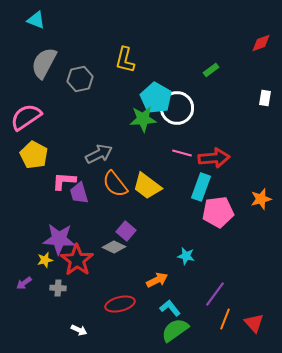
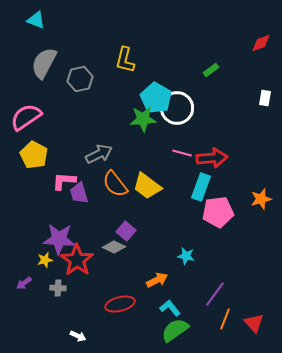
red arrow: moved 2 px left
white arrow: moved 1 px left, 6 px down
